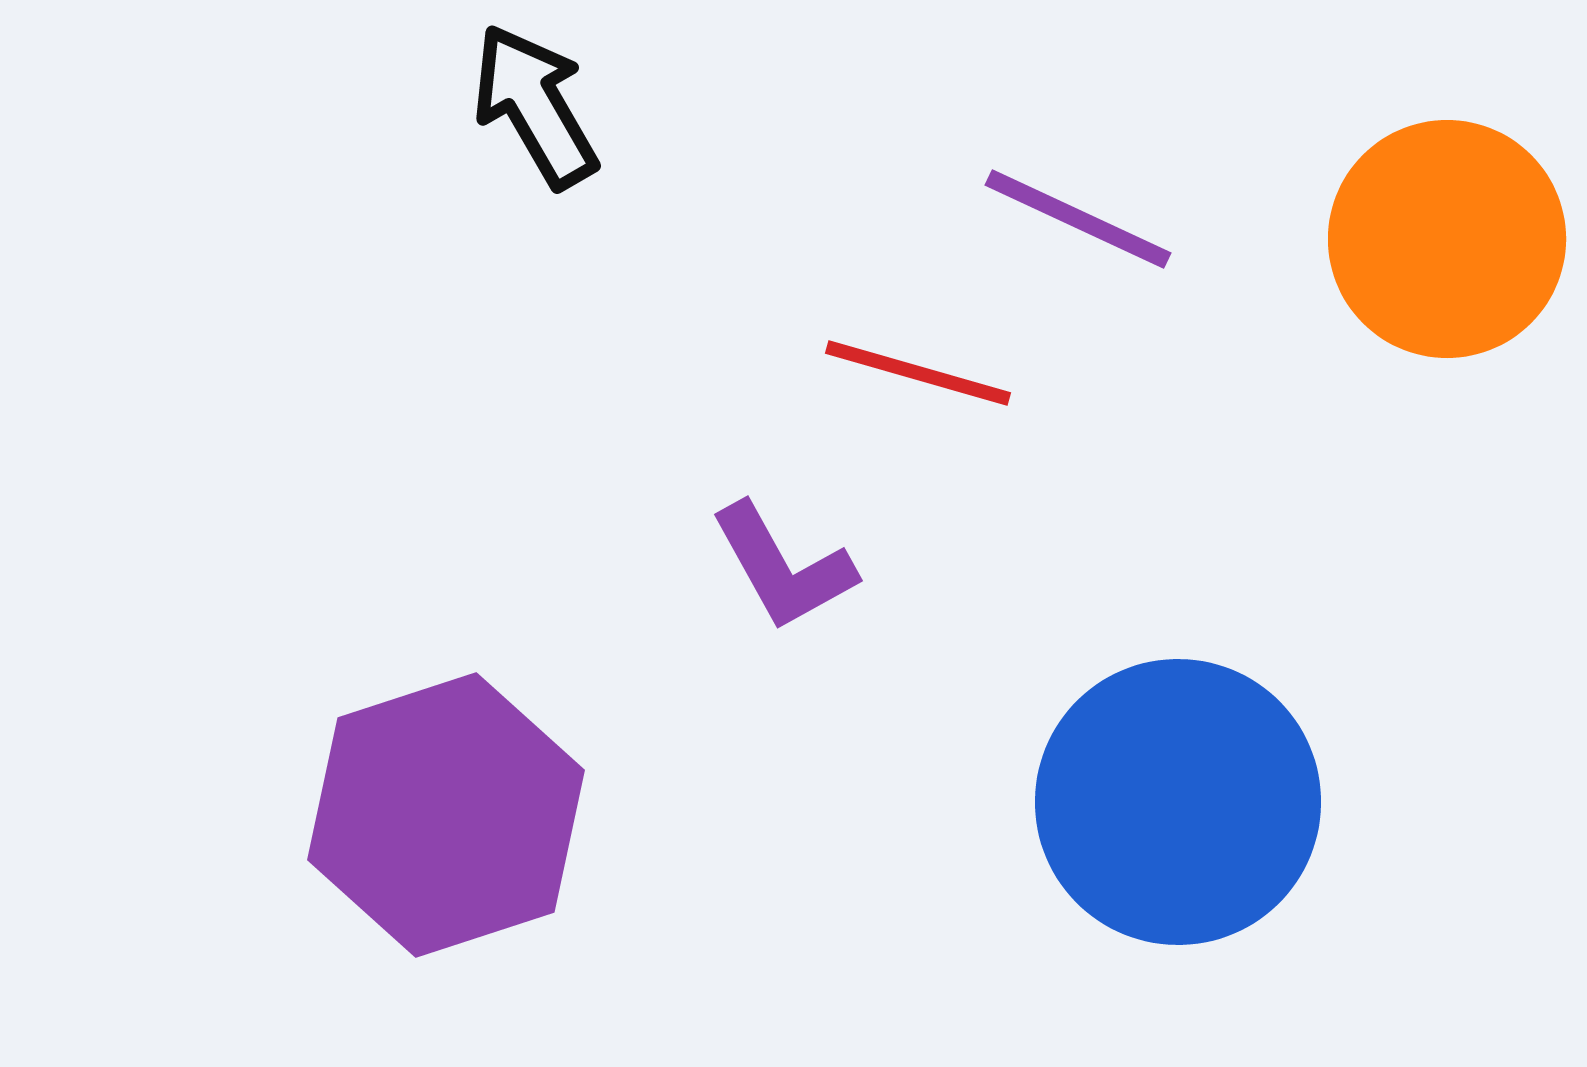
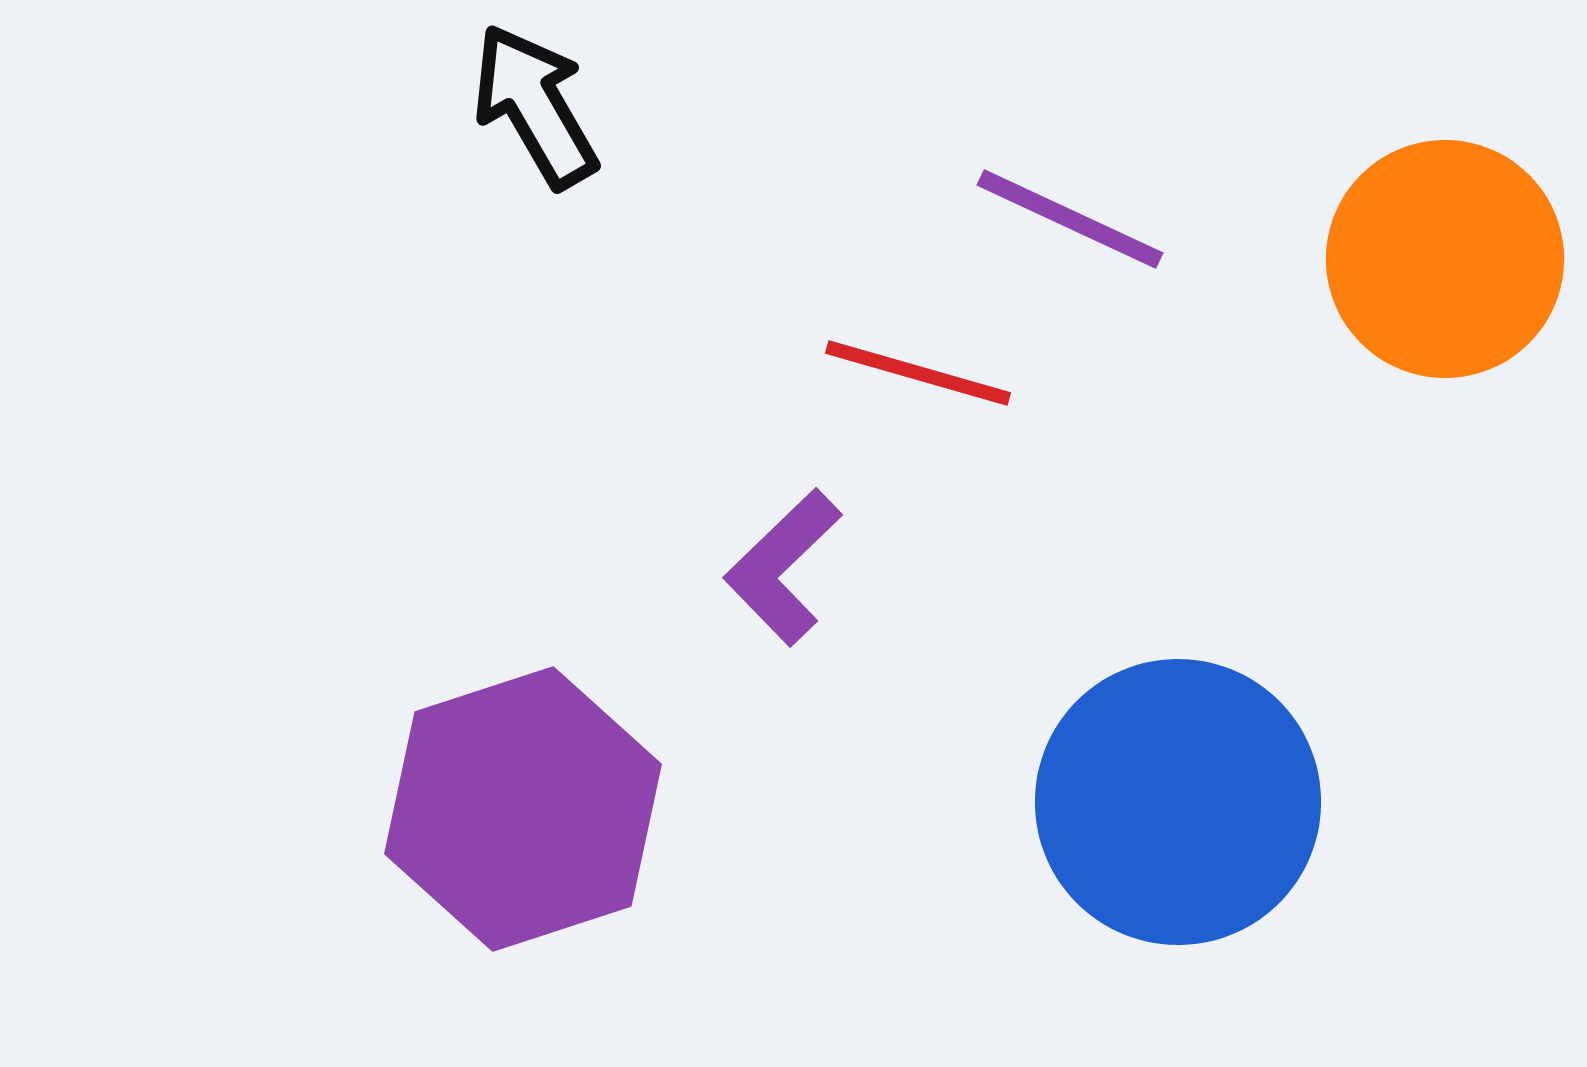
purple line: moved 8 px left
orange circle: moved 2 px left, 20 px down
purple L-shape: rotated 75 degrees clockwise
purple hexagon: moved 77 px right, 6 px up
